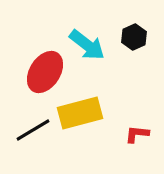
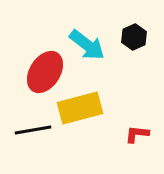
yellow rectangle: moved 5 px up
black line: rotated 21 degrees clockwise
